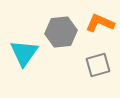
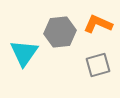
orange L-shape: moved 2 px left, 1 px down
gray hexagon: moved 1 px left
